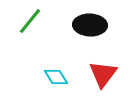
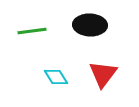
green line: moved 2 px right, 10 px down; rotated 44 degrees clockwise
